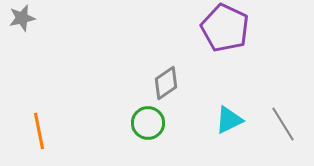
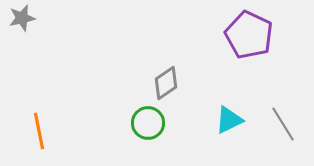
purple pentagon: moved 24 px right, 7 px down
